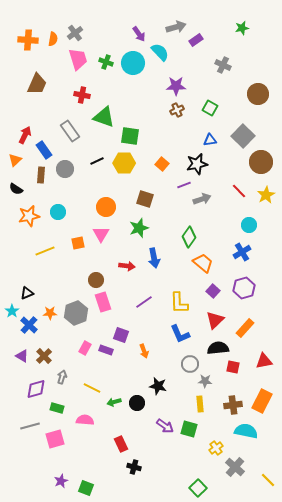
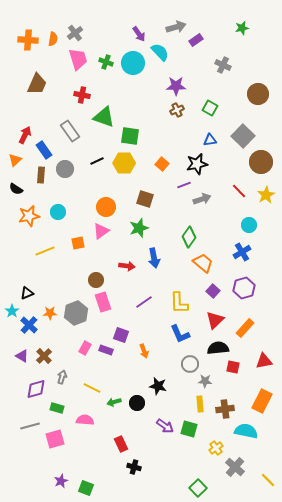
pink triangle at (101, 234): moved 3 px up; rotated 24 degrees clockwise
brown cross at (233, 405): moved 8 px left, 4 px down
